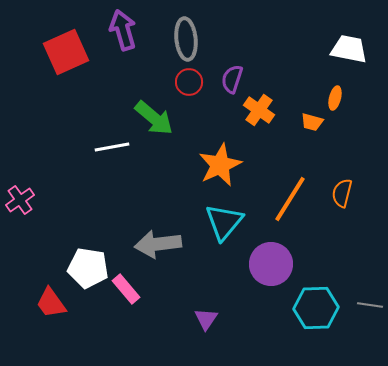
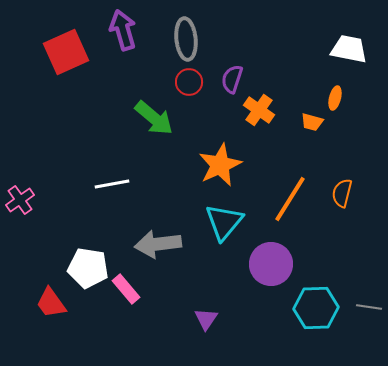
white line: moved 37 px down
gray line: moved 1 px left, 2 px down
